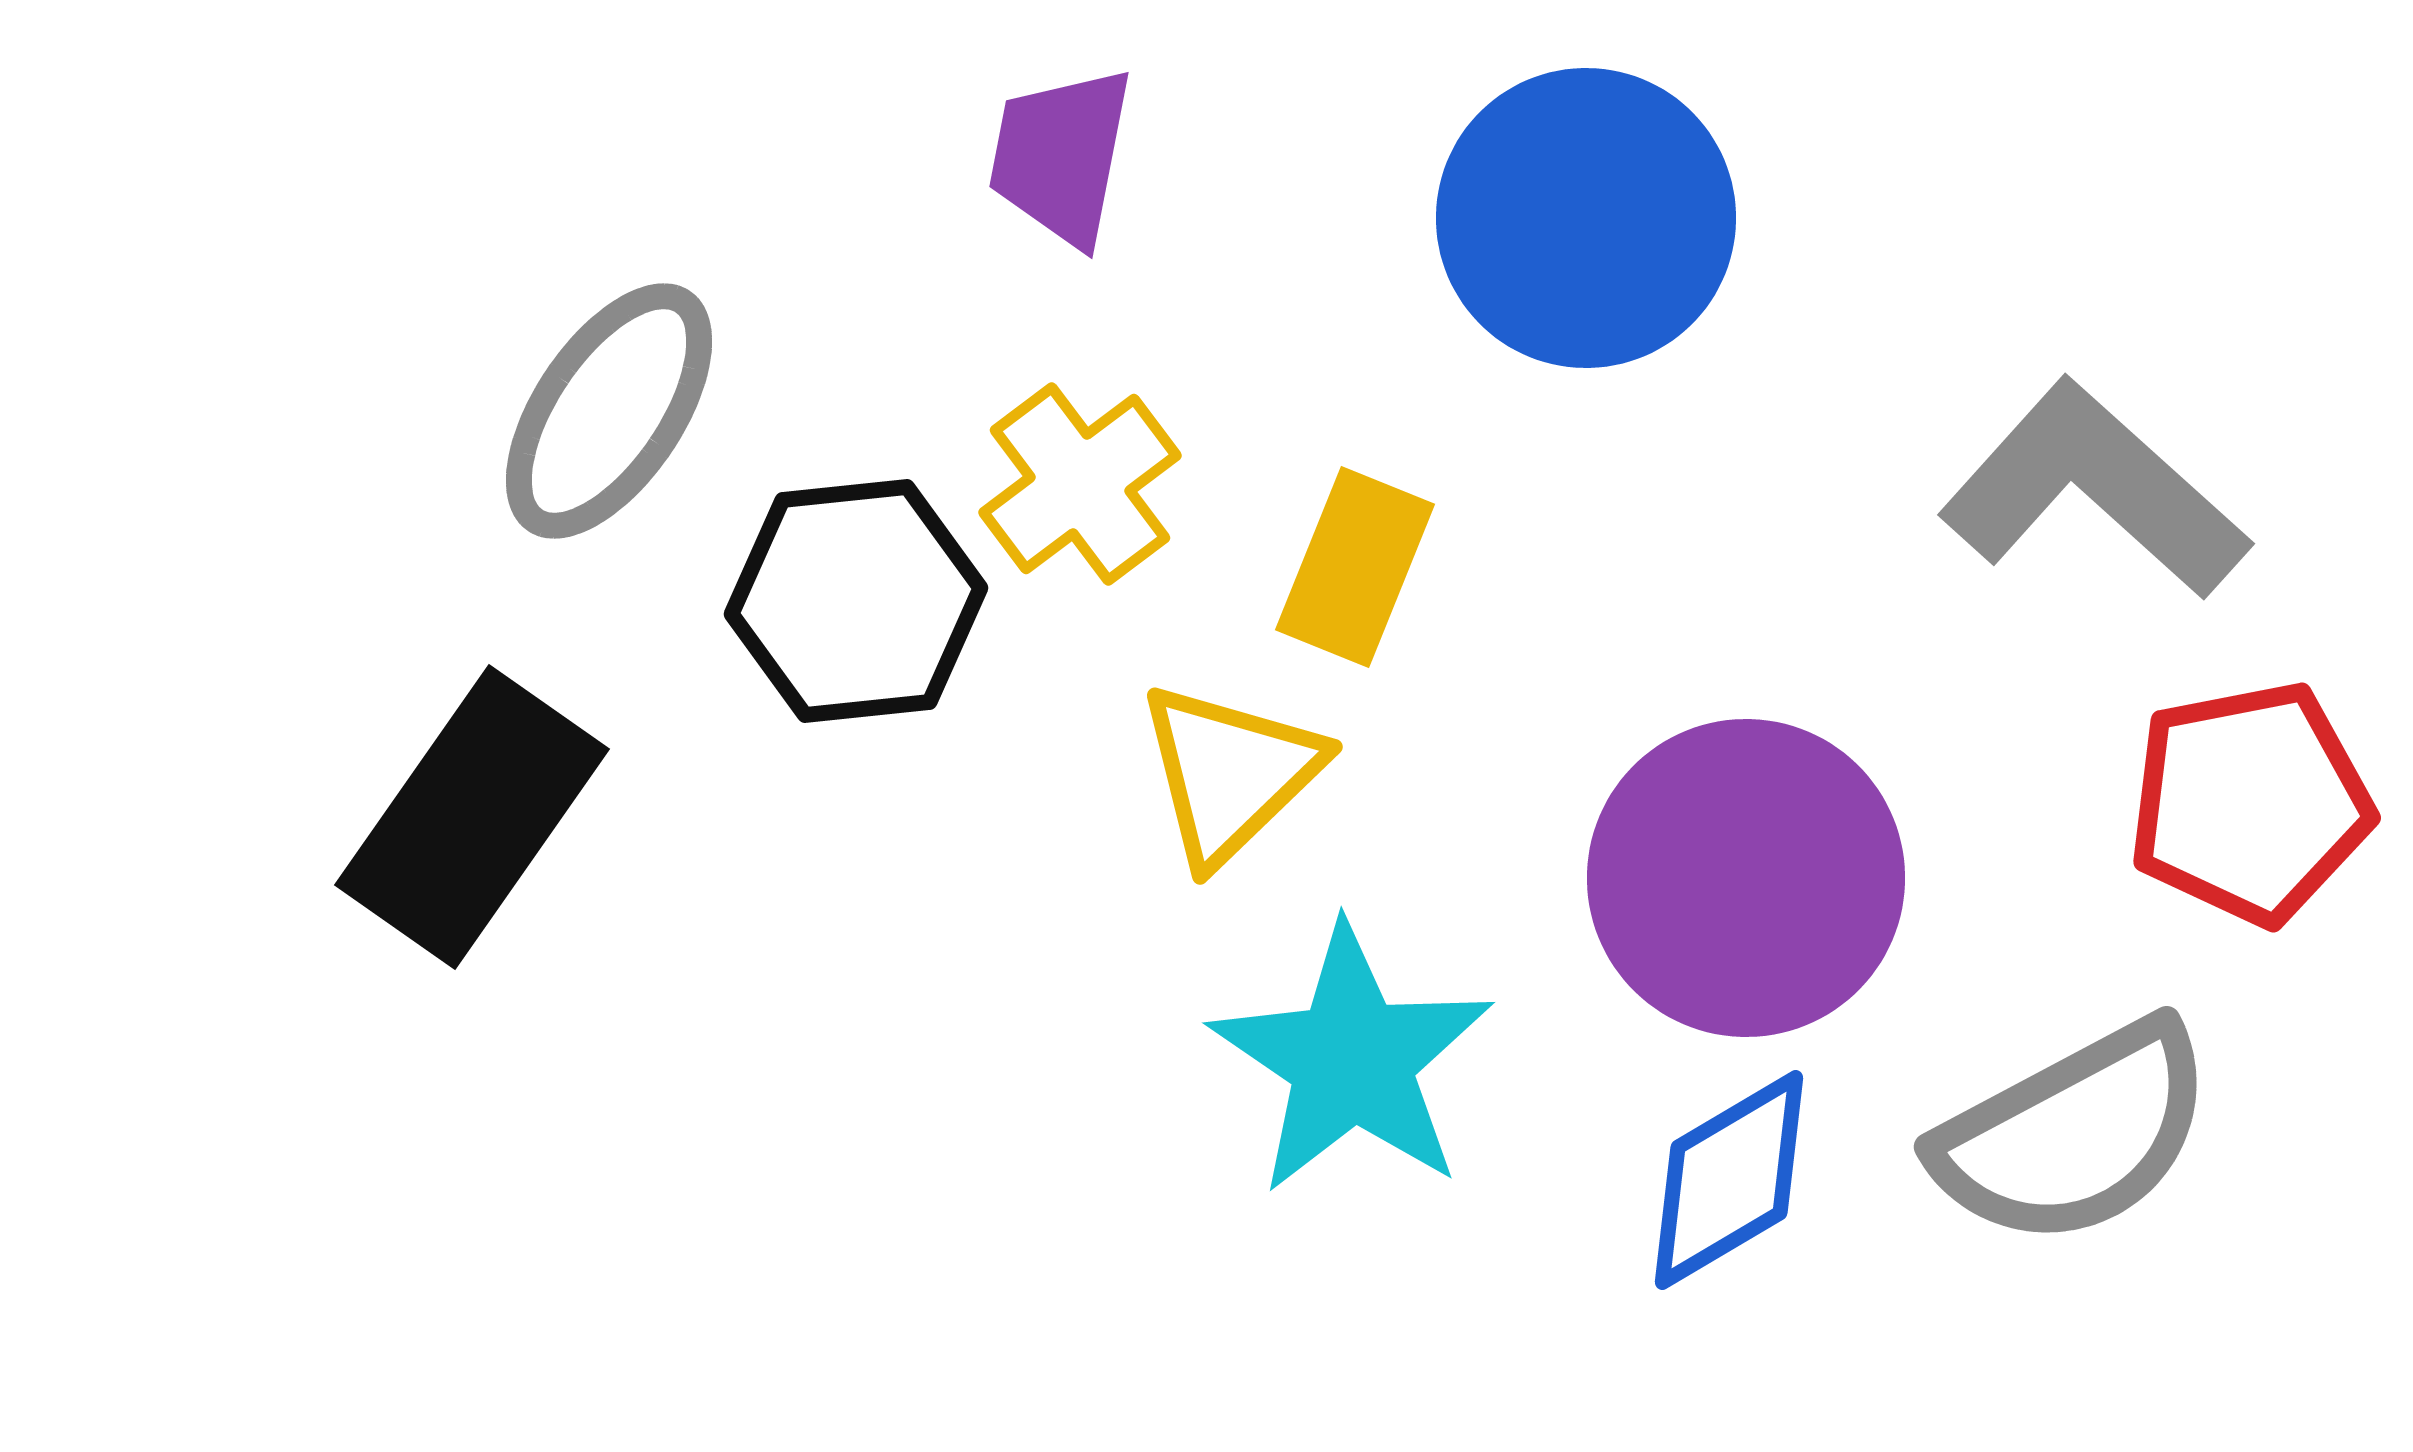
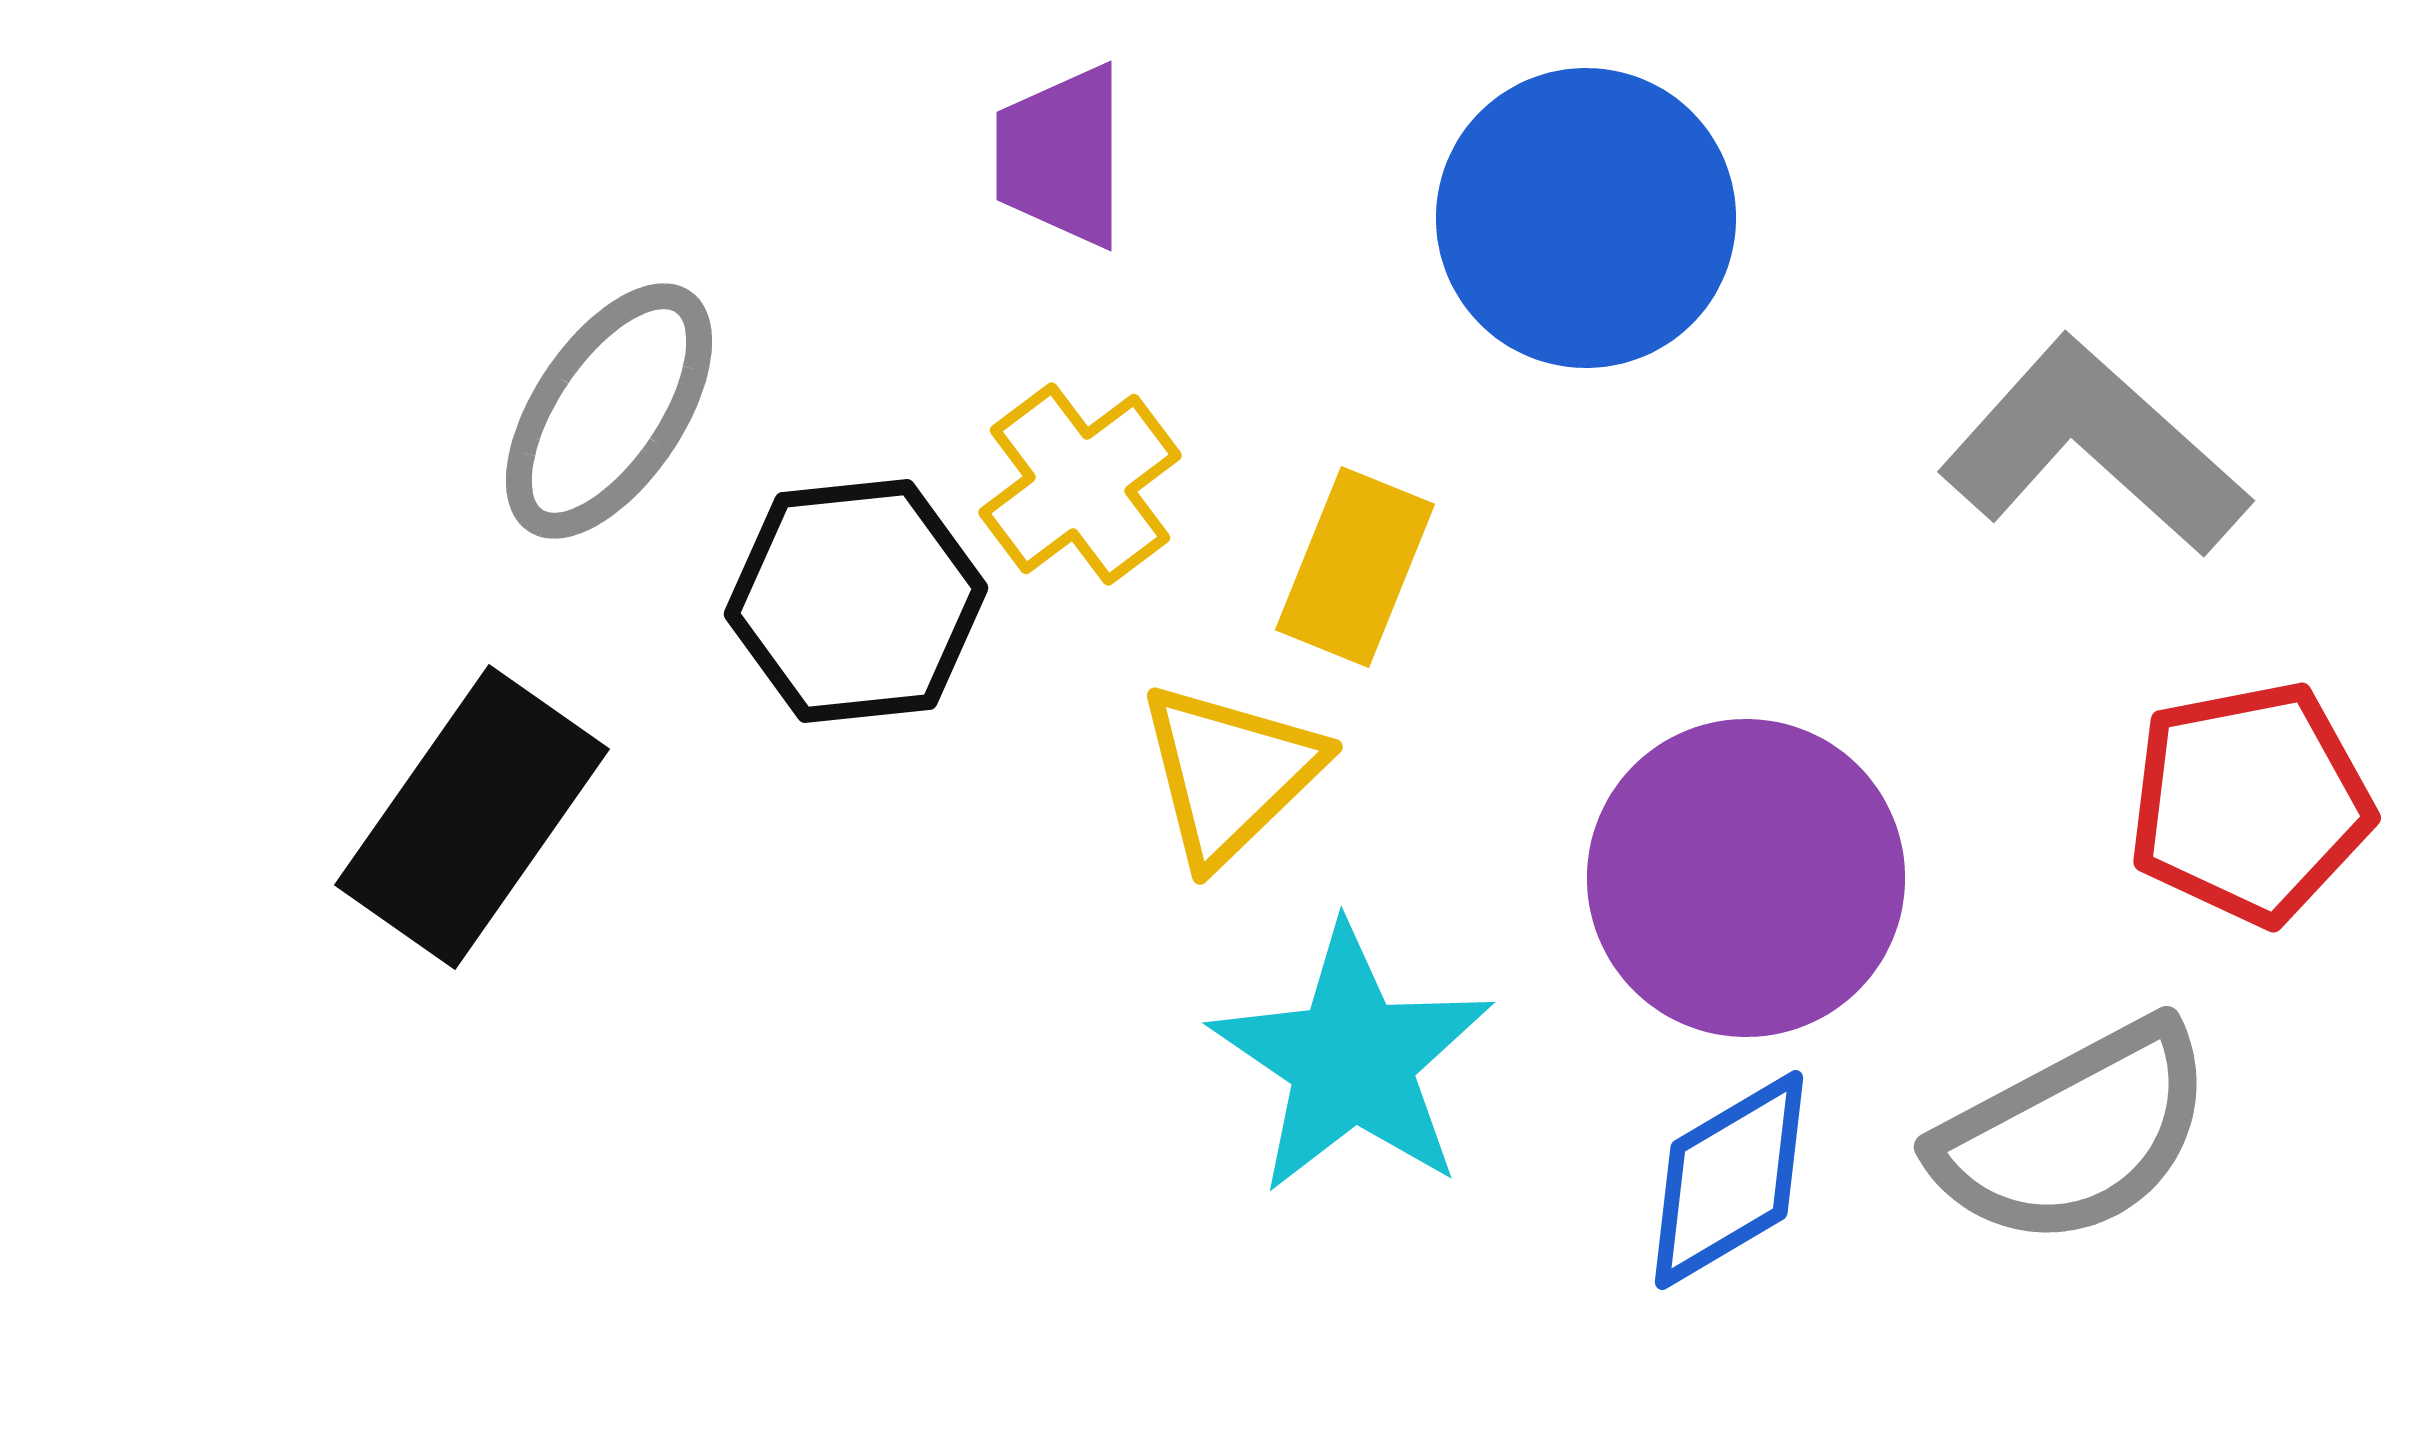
purple trapezoid: rotated 11 degrees counterclockwise
gray L-shape: moved 43 px up
